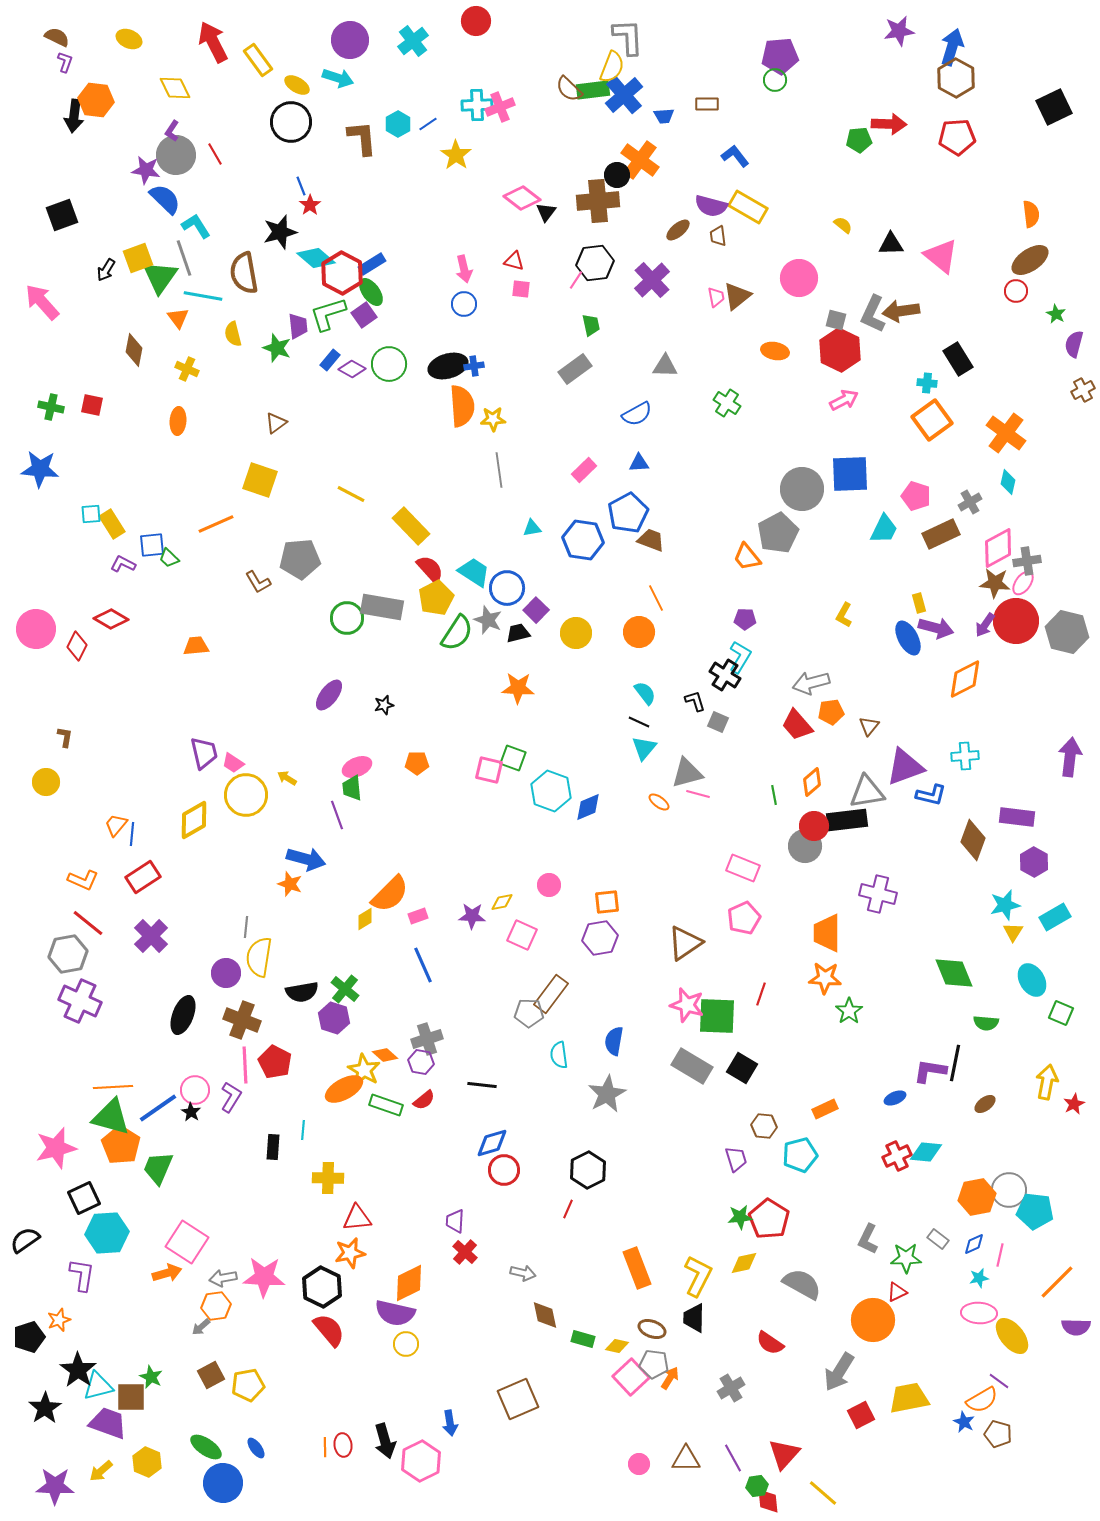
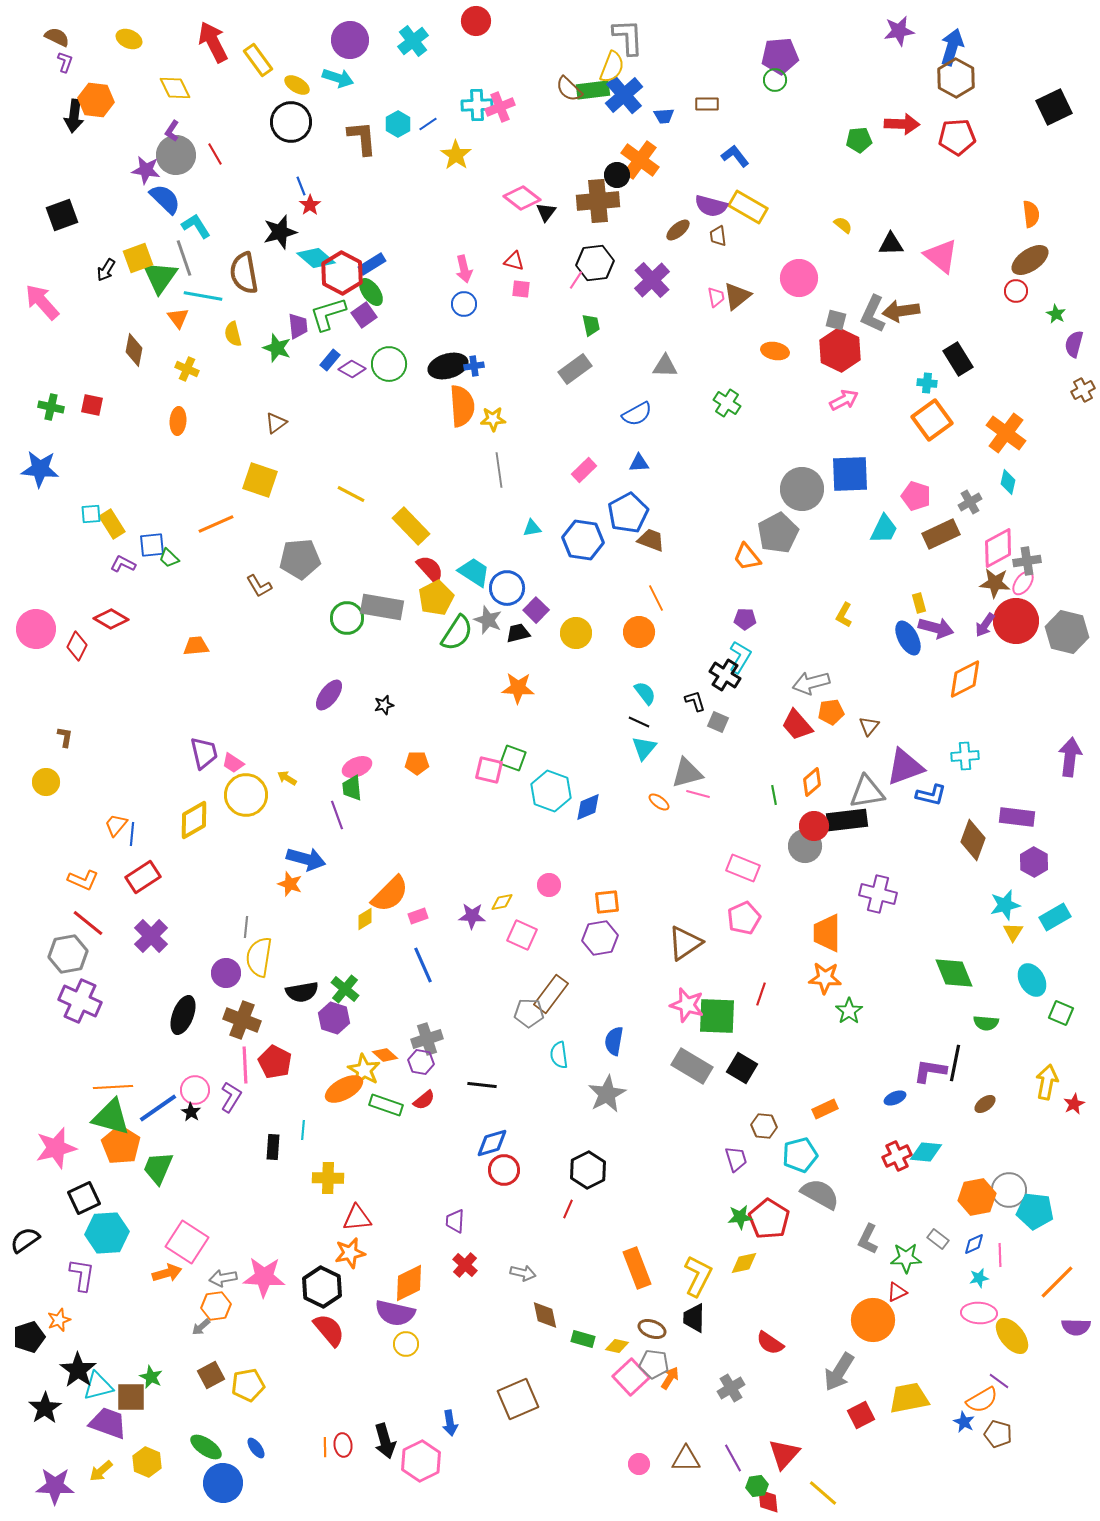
red arrow at (889, 124): moved 13 px right
brown L-shape at (258, 582): moved 1 px right, 4 px down
red cross at (465, 1252): moved 13 px down
pink line at (1000, 1255): rotated 15 degrees counterclockwise
gray semicircle at (802, 1284): moved 18 px right, 90 px up
